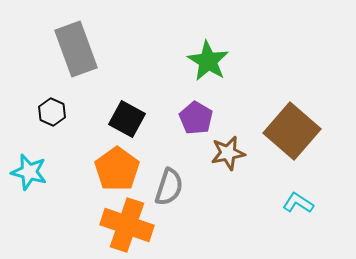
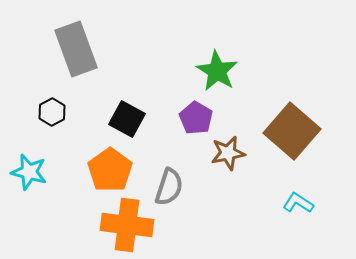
green star: moved 9 px right, 10 px down
black hexagon: rotated 8 degrees clockwise
orange pentagon: moved 7 px left, 1 px down
orange cross: rotated 12 degrees counterclockwise
